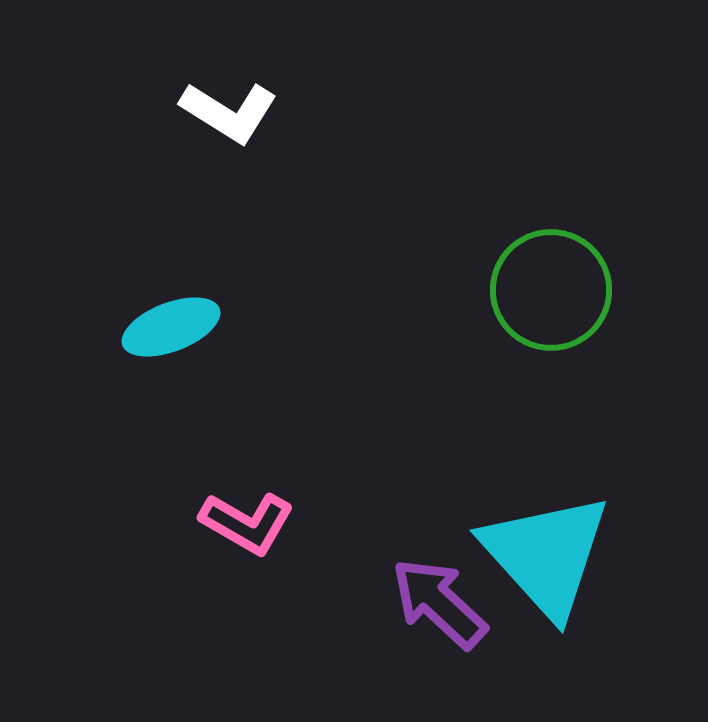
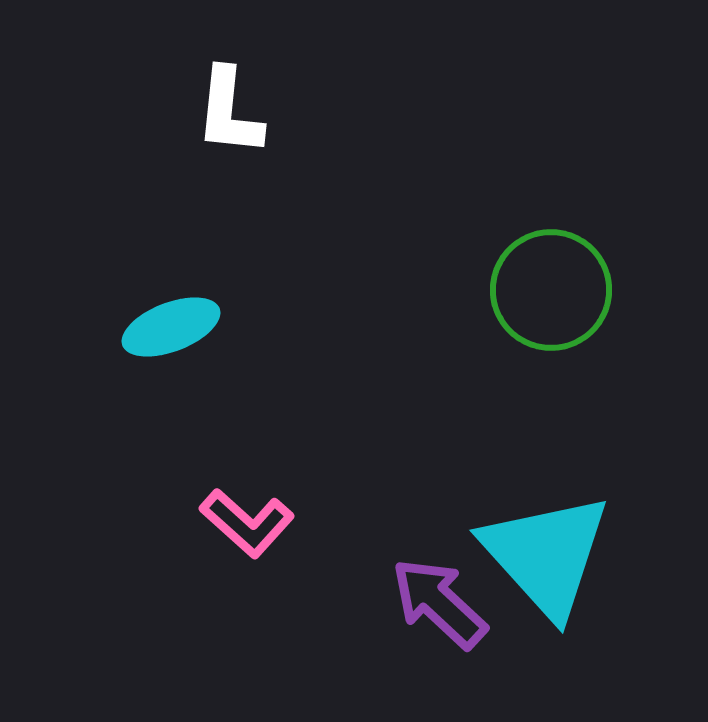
white L-shape: rotated 64 degrees clockwise
pink L-shape: rotated 12 degrees clockwise
